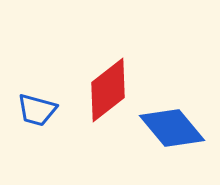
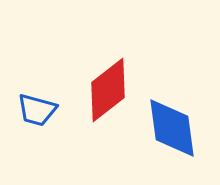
blue diamond: rotated 32 degrees clockwise
